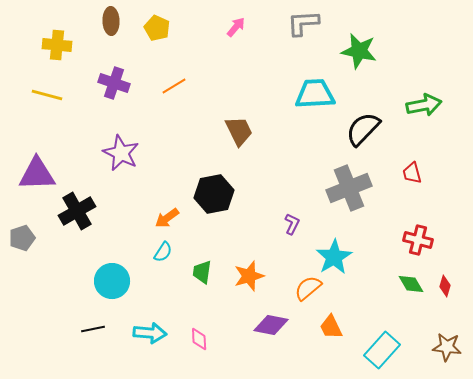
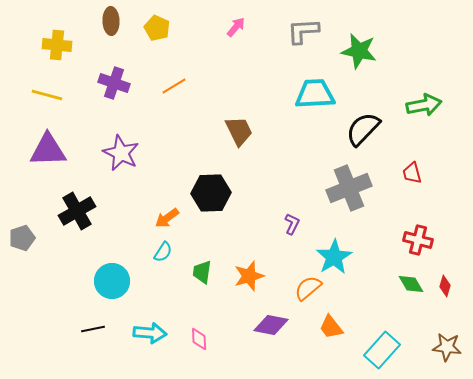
gray L-shape: moved 8 px down
purple triangle: moved 11 px right, 24 px up
black hexagon: moved 3 px left, 1 px up; rotated 9 degrees clockwise
orange trapezoid: rotated 12 degrees counterclockwise
